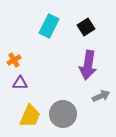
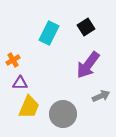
cyan rectangle: moved 7 px down
orange cross: moved 1 px left
purple arrow: rotated 28 degrees clockwise
yellow trapezoid: moved 1 px left, 9 px up
